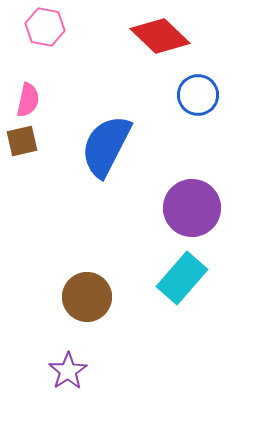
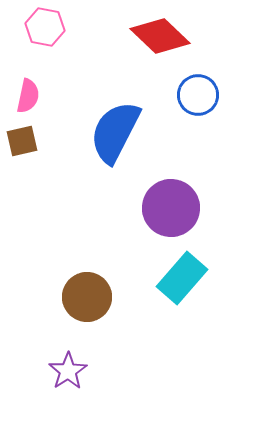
pink semicircle: moved 4 px up
blue semicircle: moved 9 px right, 14 px up
purple circle: moved 21 px left
